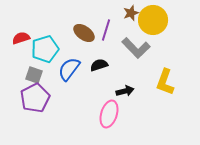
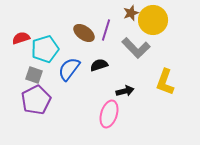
purple pentagon: moved 1 px right, 2 px down
